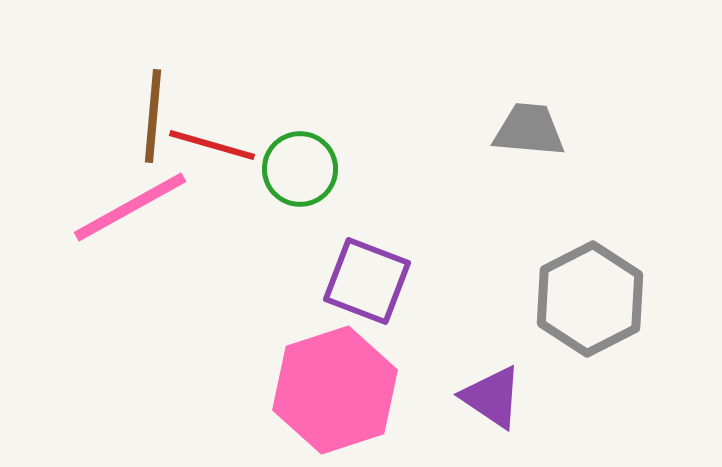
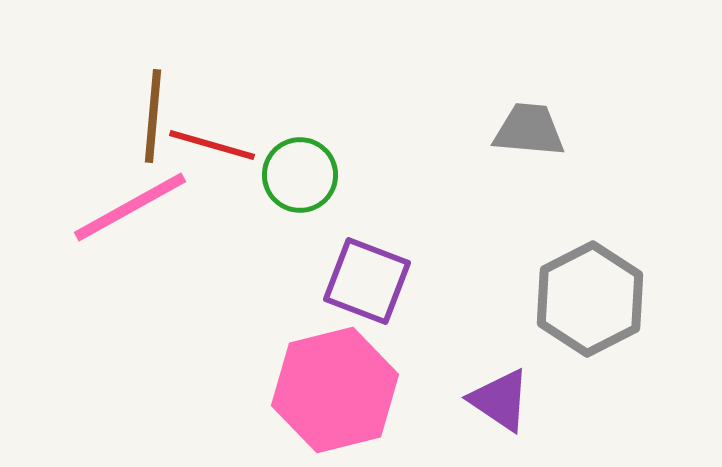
green circle: moved 6 px down
pink hexagon: rotated 4 degrees clockwise
purple triangle: moved 8 px right, 3 px down
